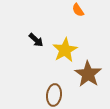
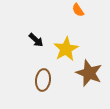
yellow star: moved 1 px right, 1 px up
brown star: moved 1 px right, 1 px up; rotated 12 degrees counterclockwise
brown ellipse: moved 11 px left, 15 px up
